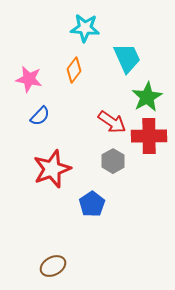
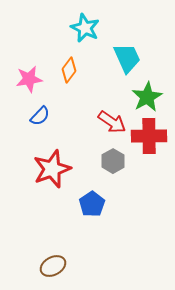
cyan star: rotated 20 degrees clockwise
orange diamond: moved 5 px left
pink star: rotated 20 degrees counterclockwise
